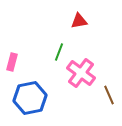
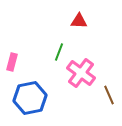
red triangle: rotated 12 degrees clockwise
